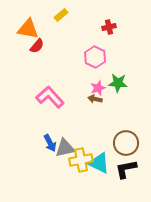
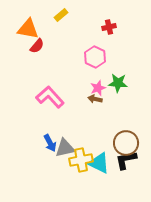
black L-shape: moved 9 px up
